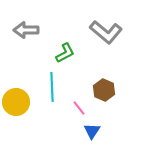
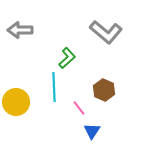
gray arrow: moved 6 px left
green L-shape: moved 2 px right, 5 px down; rotated 15 degrees counterclockwise
cyan line: moved 2 px right
